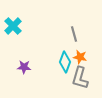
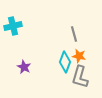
cyan cross: rotated 30 degrees clockwise
orange star: moved 1 px left, 1 px up
purple star: rotated 24 degrees clockwise
gray L-shape: moved 1 px up
